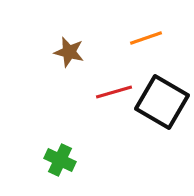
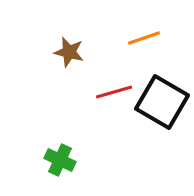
orange line: moved 2 px left
